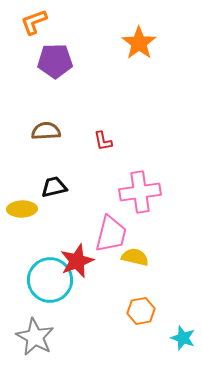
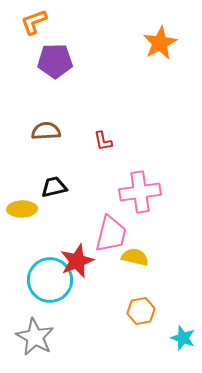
orange star: moved 21 px right; rotated 8 degrees clockwise
